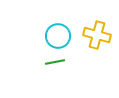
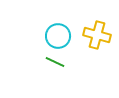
green line: rotated 36 degrees clockwise
